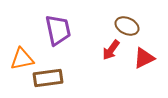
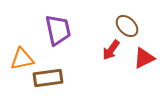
brown ellipse: rotated 20 degrees clockwise
